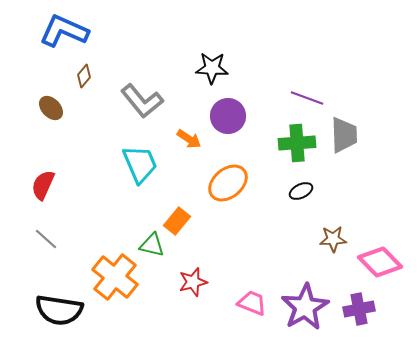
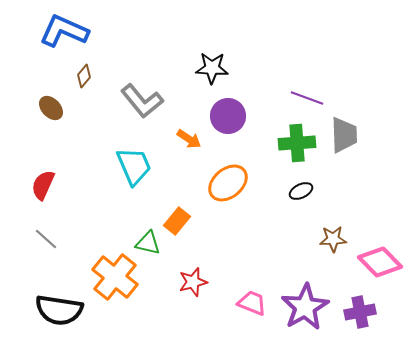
cyan trapezoid: moved 6 px left, 2 px down
green triangle: moved 4 px left, 2 px up
purple cross: moved 1 px right, 3 px down
